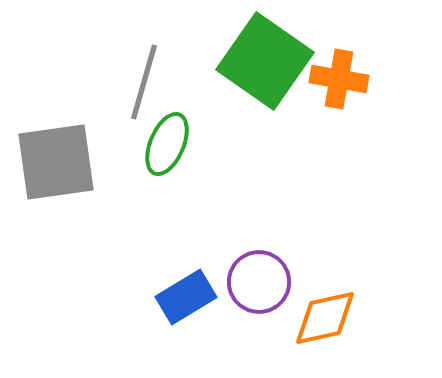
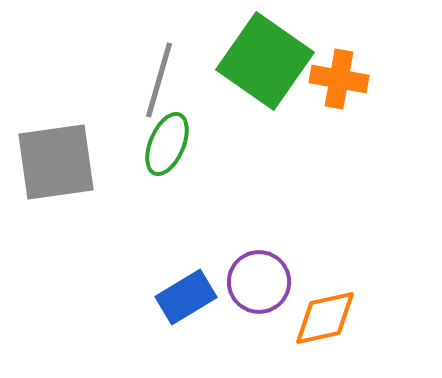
gray line: moved 15 px right, 2 px up
